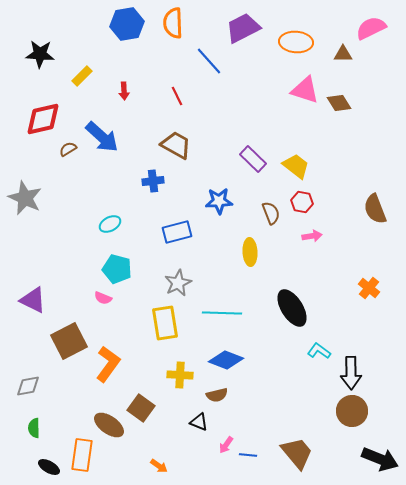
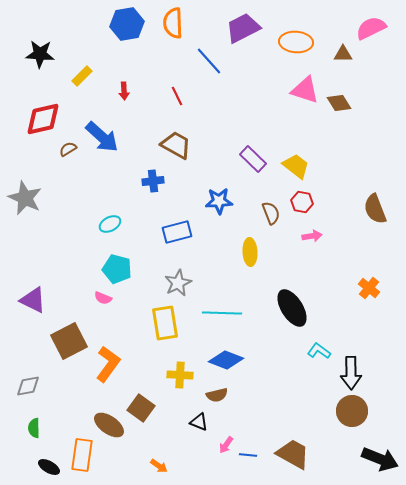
brown trapezoid at (297, 453): moved 4 px left, 1 px down; rotated 21 degrees counterclockwise
